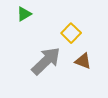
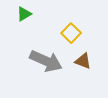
gray arrow: rotated 68 degrees clockwise
